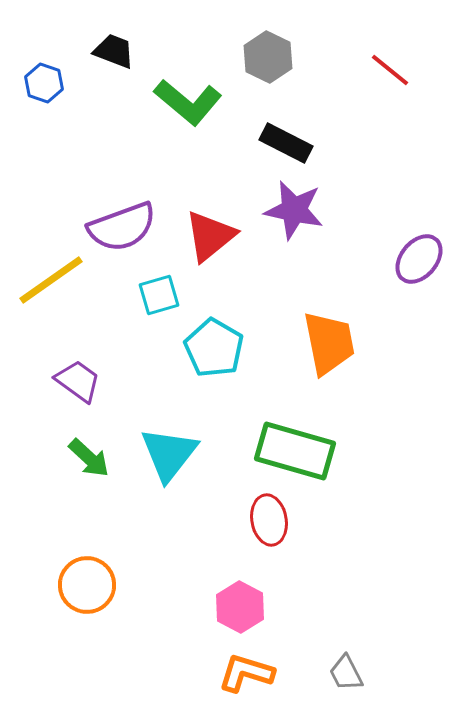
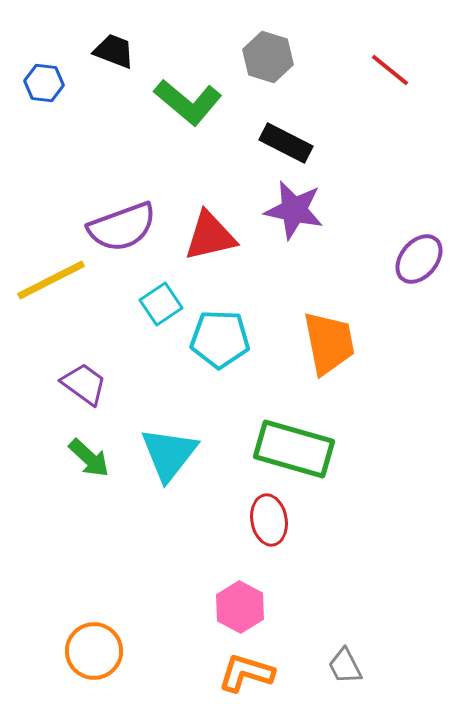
gray hexagon: rotated 9 degrees counterclockwise
blue hexagon: rotated 12 degrees counterclockwise
red triangle: rotated 26 degrees clockwise
yellow line: rotated 8 degrees clockwise
cyan square: moved 2 px right, 9 px down; rotated 18 degrees counterclockwise
cyan pentagon: moved 6 px right, 9 px up; rotated 28 degrees counterclockwise
purple trapezoid: moved 6 px right, 3 px down
green rectangle: moved 1 px left, 2 px up
orange circle: moved 7 px right, 66 px down
gray trapezoid: moved 1 px left, 7 px up
